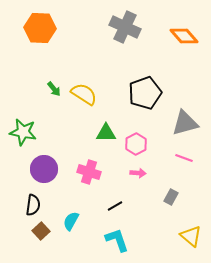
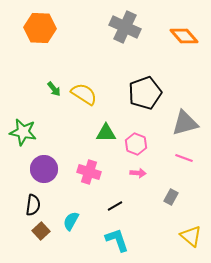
pink hexagon: rotated 10 degrees counterclockwise
